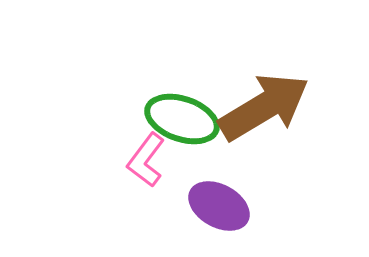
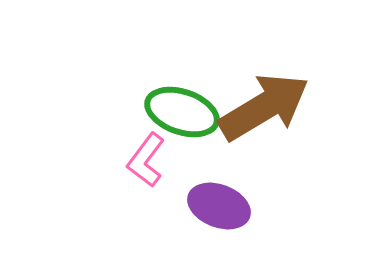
green ellipse: moved 7 px up
purple ellipse: rotated 8 degrees counterclockwise
